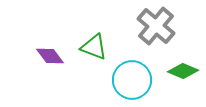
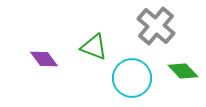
purple diamond: moved 6 px left, 3 px down
green diamond: rotated 24 degrees clockwise
cyan circle: moved 2 px up
